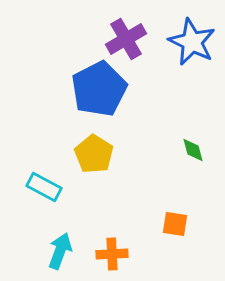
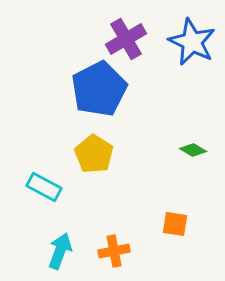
green diamond: rotated 44 degrees counterclockwise
orange cross: moved 2 px right, 3 px up; rotated 8 degrees counterclockwise
